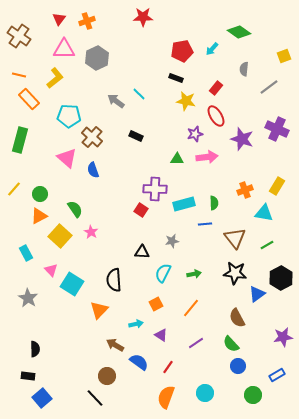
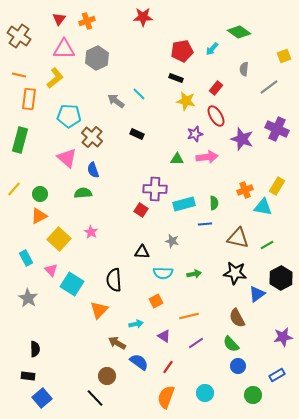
orange rectangle at (29, 99): rotated 50 degrees clockwise
black rectangle at (136, 136): moved 1 px right, 2 px up
green semicircle at (75, 209): moved 8 px right, 16 px up; rotated 60 degrees counterclockwise
cyan triangle at (264, 213): moved 1 px left, 6 px up
yellow square at (60, 236): moved 1 px left, 3 px down
brown triangle at (235, 238): moved 3 px right; rotated 40 degrees counterclockwise
gray star at (172, 241): rotated 24 degrees clockwise
cyan rectangle at (26, 253): moved 5 px down
cyan semicircle at (163, 273): rotated 114 degrees counterclockwise
orange square at (156, 304): moved 3 px up
orange line at (191, 308): moved 2 px left, 8 px down; rotated 36 degrees clockwise
purple triangle at (161, 335): moved 3 px right, 1 px down
brown arrow at (115, 345): moved 2 px right, 2 px up
